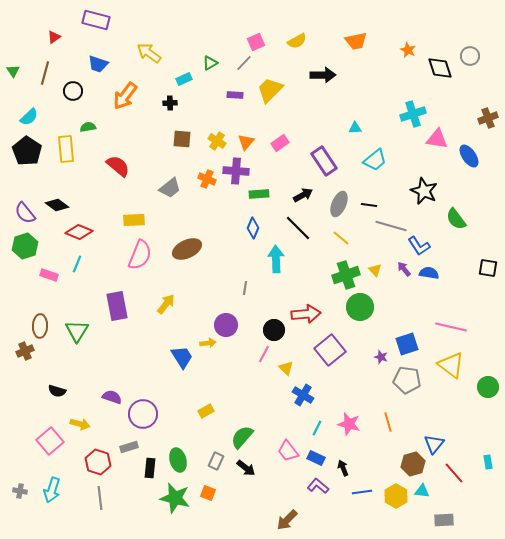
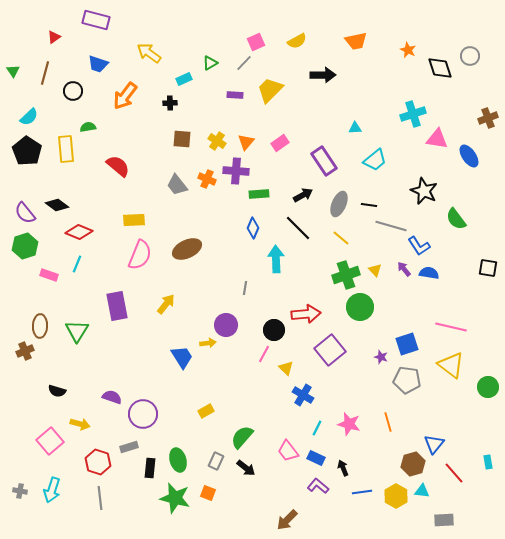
gray trapezoid at (170, 188): moved 7 px right, 3 px up; rotated 90 degrees clockwise
